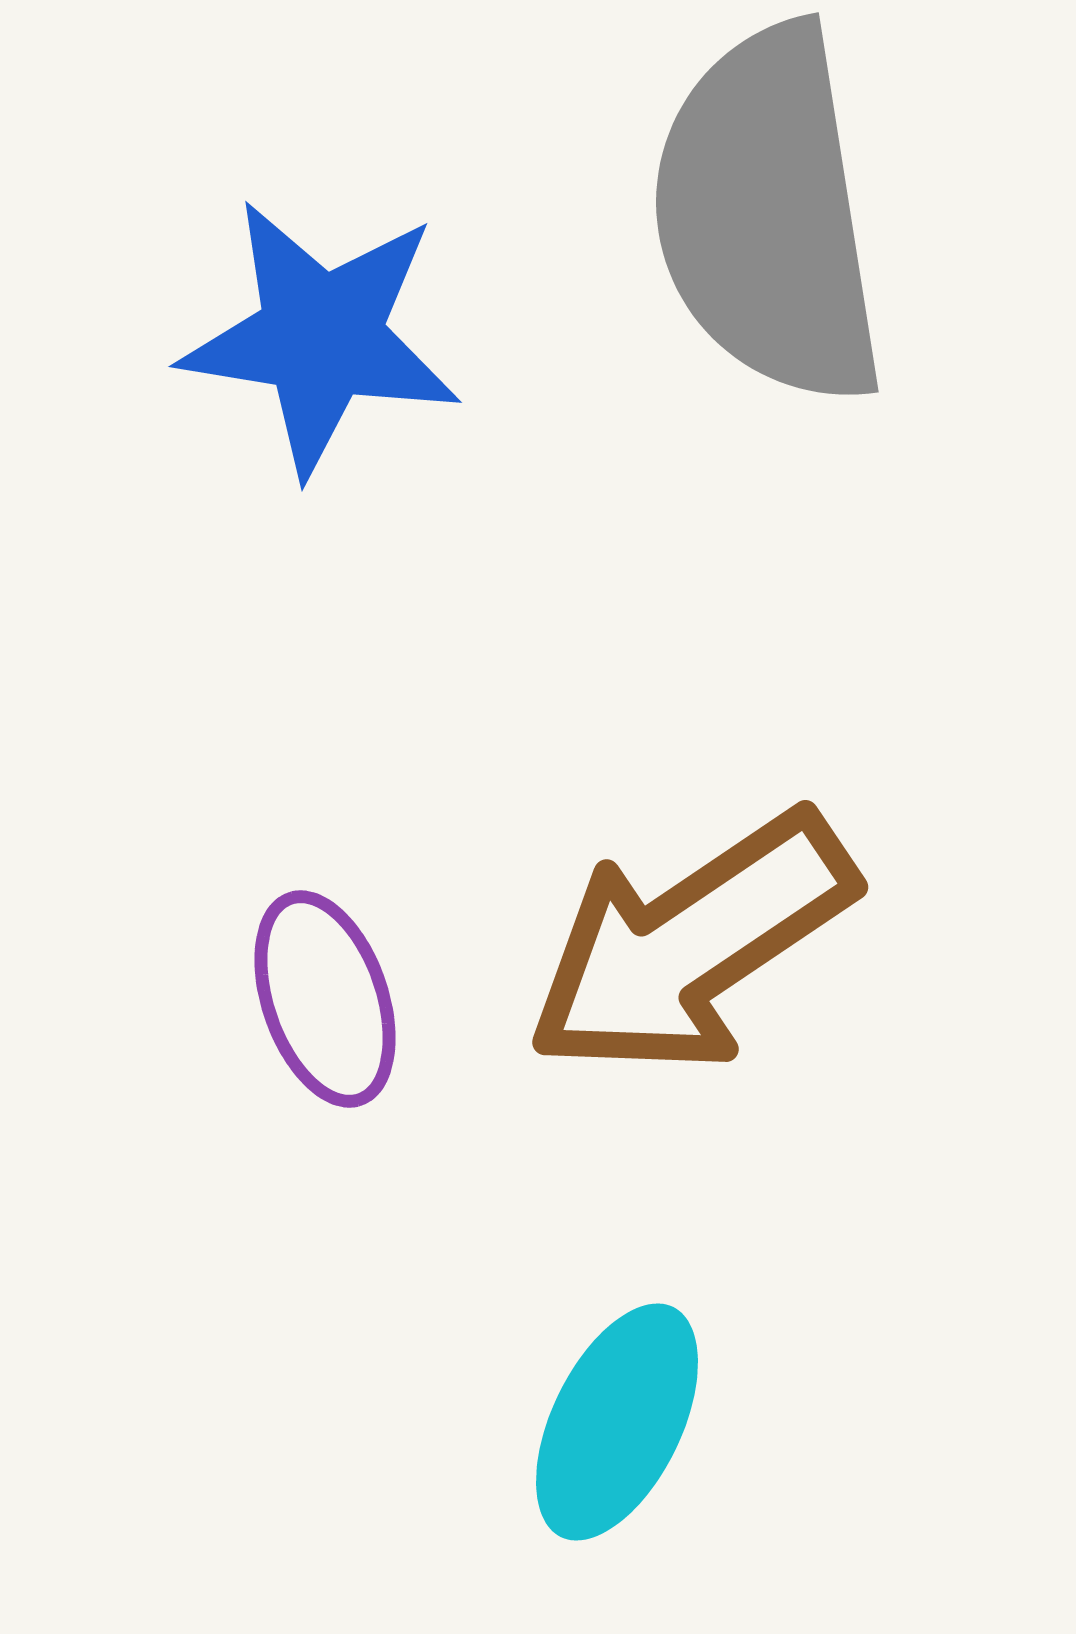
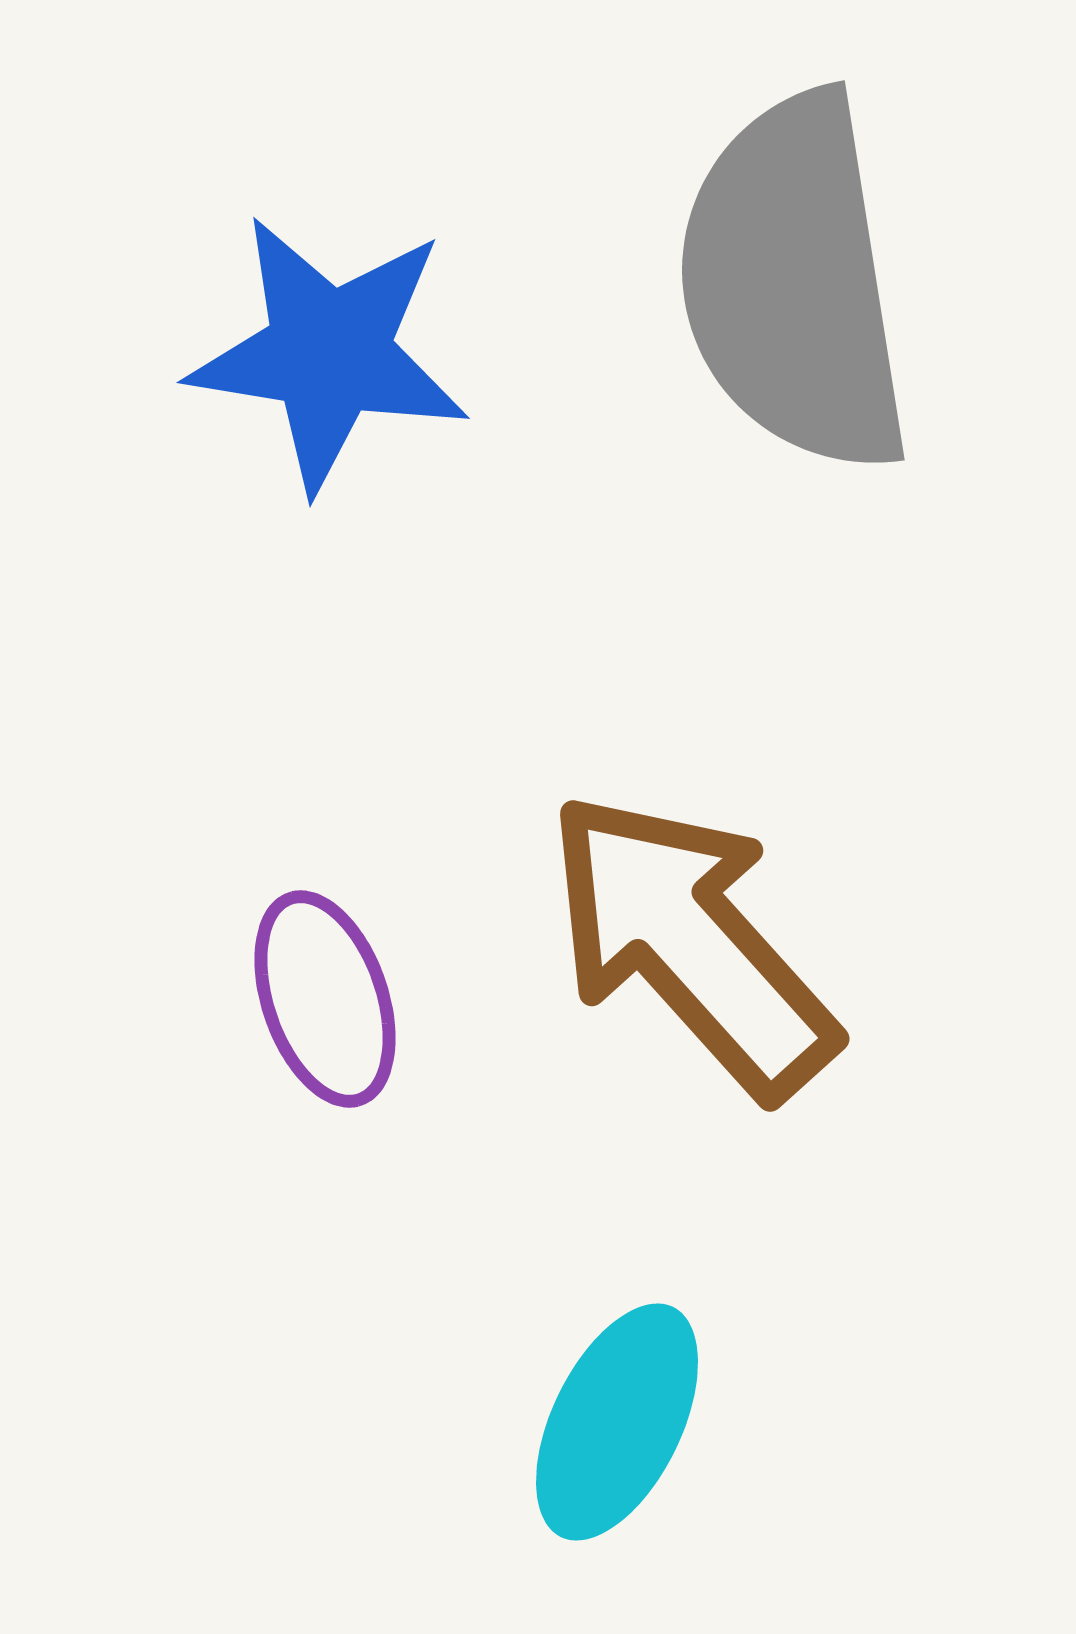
gray semicircle: moved 26 px right, 68 px down
blue star: moved 8 px right, 16 px down
brown arrow: rotated 82 degrees clockwise
